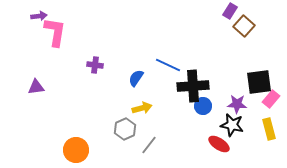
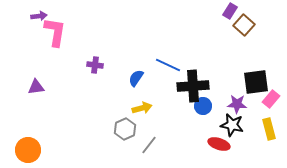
brown square: moved 1 px up
black square: moved 3 px left
red ellipse: rotated 15 degrees counterclockwise
orange circle: moved 48 px left
